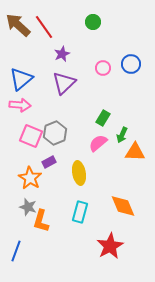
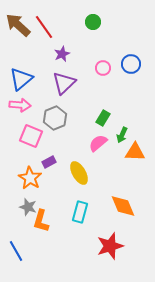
gray hexagon: moved 15 px up
yellow ellipse: rotated 20 degrees counterclockwise
red star: rotated 12 degrees clockwise
blue line: rotated 50 degrees counterclockwise
